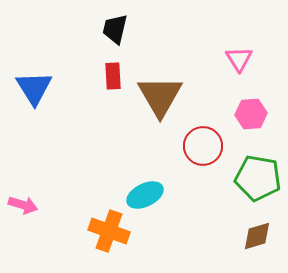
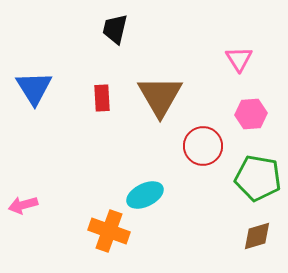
red rectangle: moved 11 px left, 22 px down
pink arrow: rotated 148 degrees clockwise
